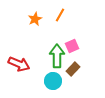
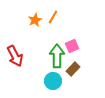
orange line: moved 7 px left, 2 px down
orange star: moved 1 px down
red arrow: moved 4 px left, 8 px up; rotated 40 degrees clockwise
